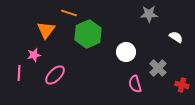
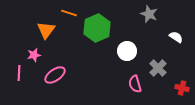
gray star: rotated 24 degrees clockwise
green hexagon: moved 9 px right, 6 px up
white circle: moved 1 px right, 1 px up
pink ellipse: rotated 10 degrees clockwise
red cross: moved 3 px down
